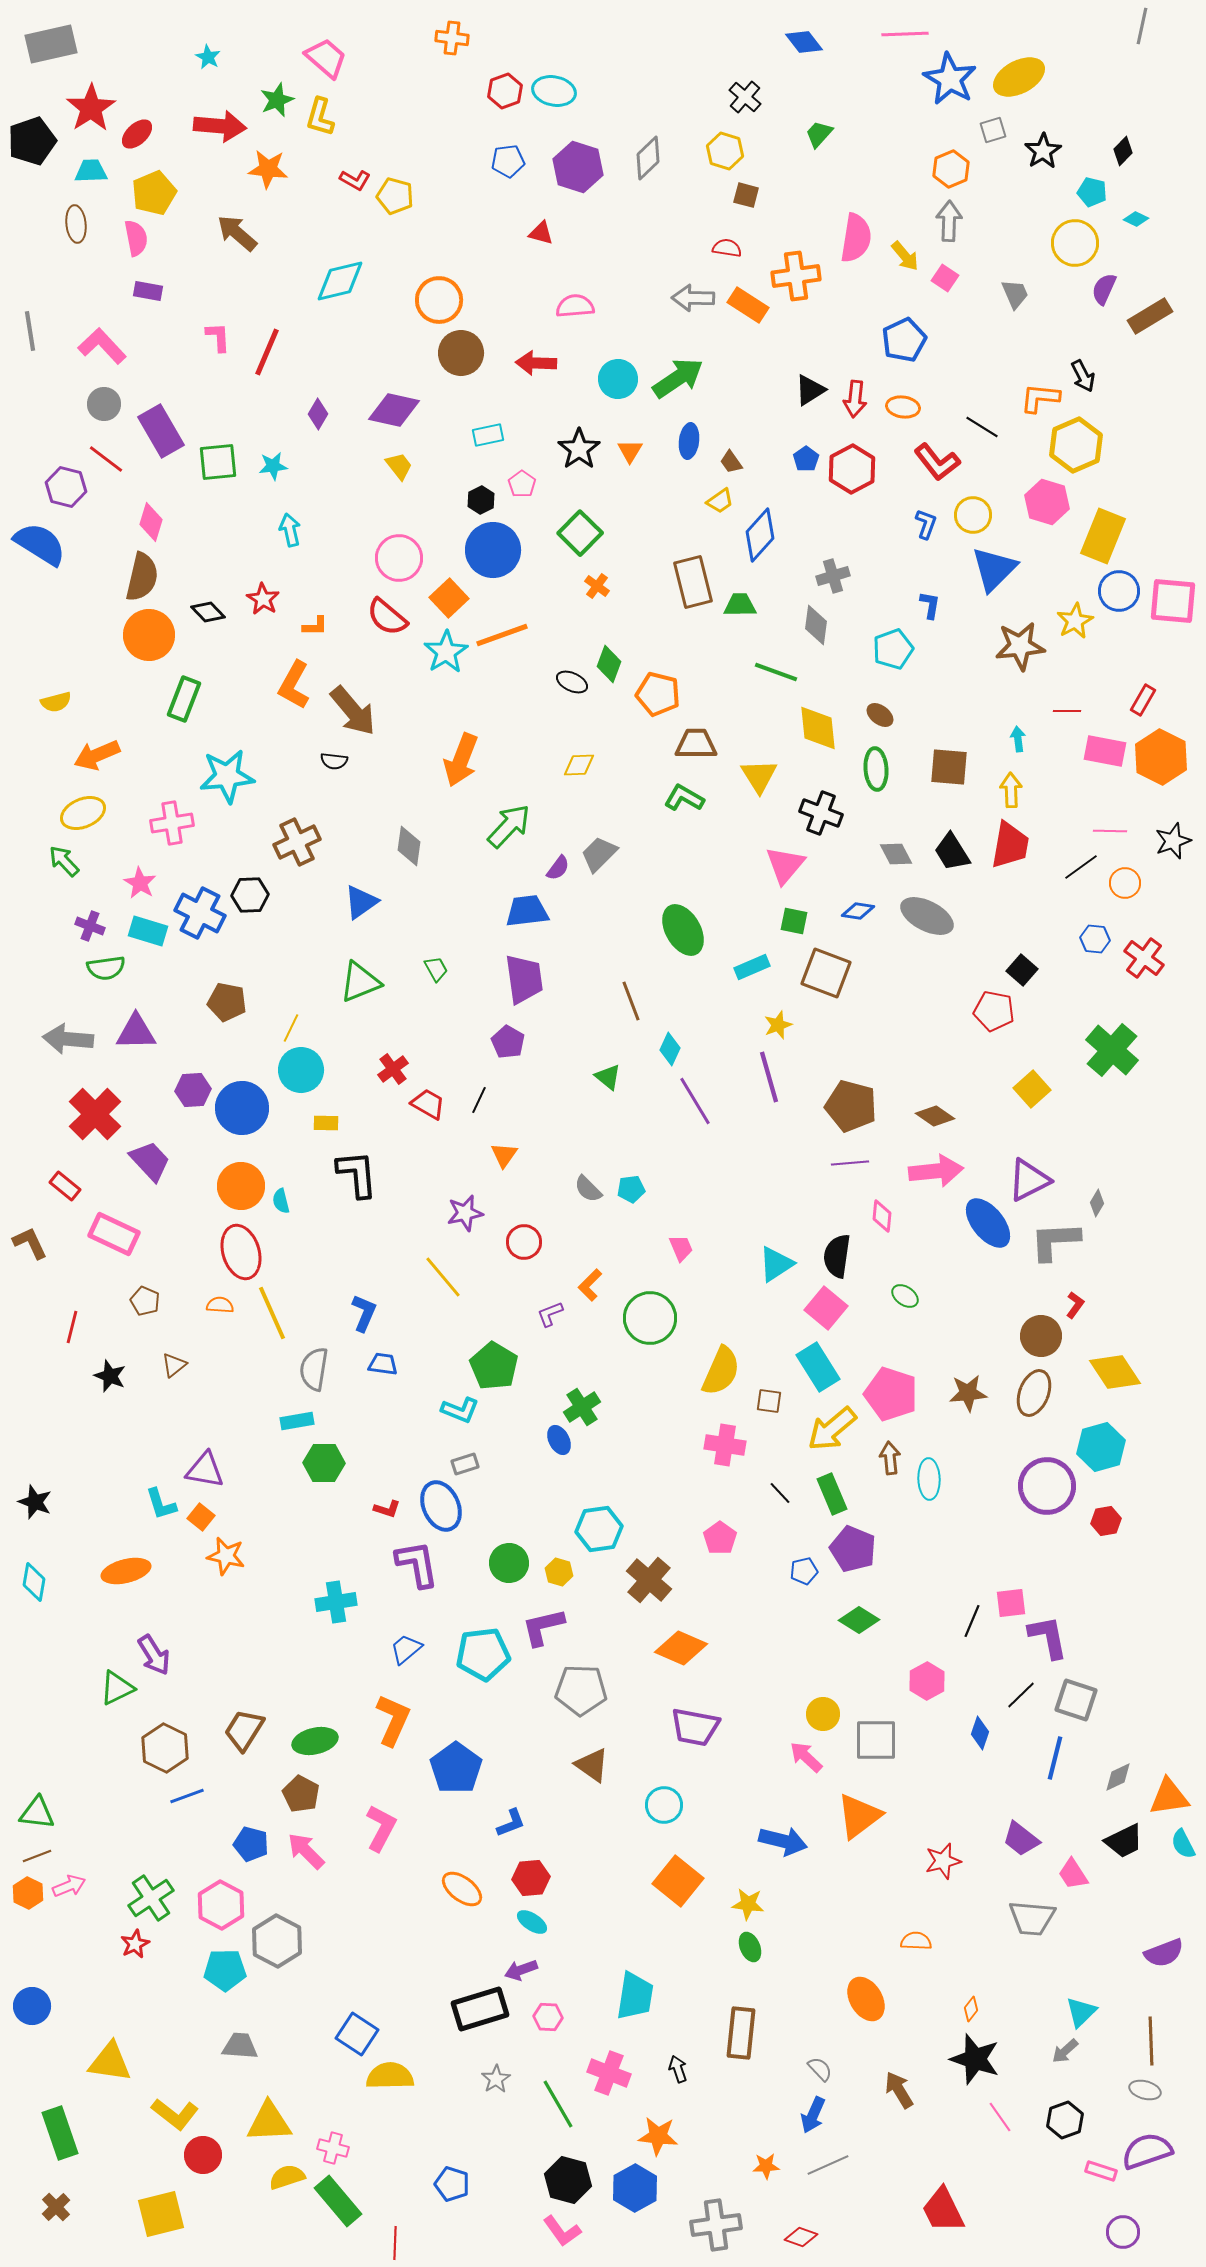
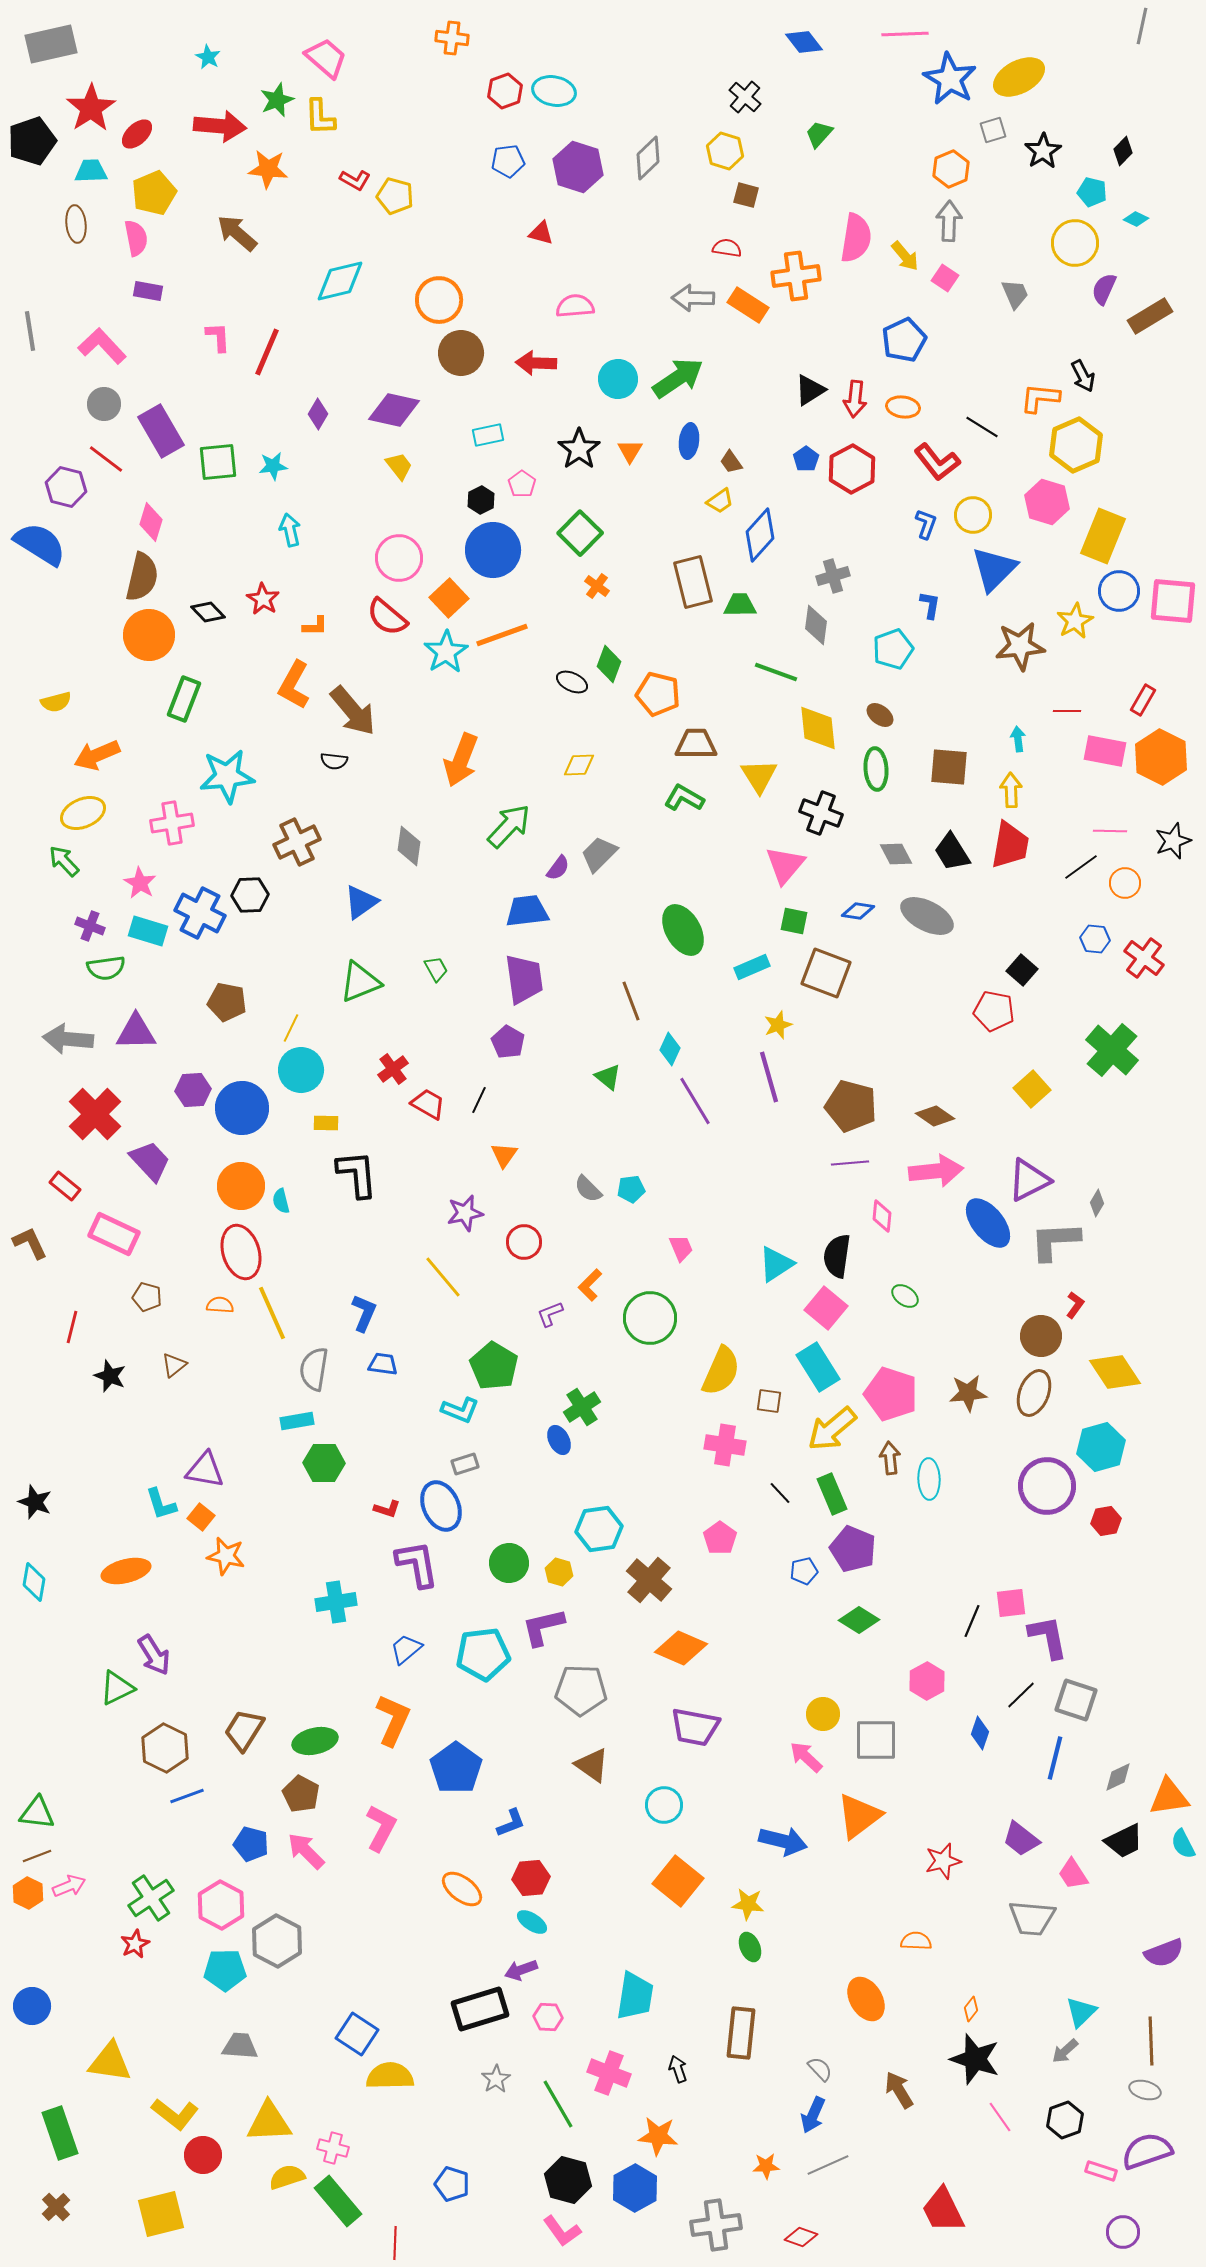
yellow L-shape at (320, 117): rotated 18 degrees counterclockwise
brown pentagon at (145, 1301): moved 2 px right, 4 px up; rotated 8 degrees counterclockwise
